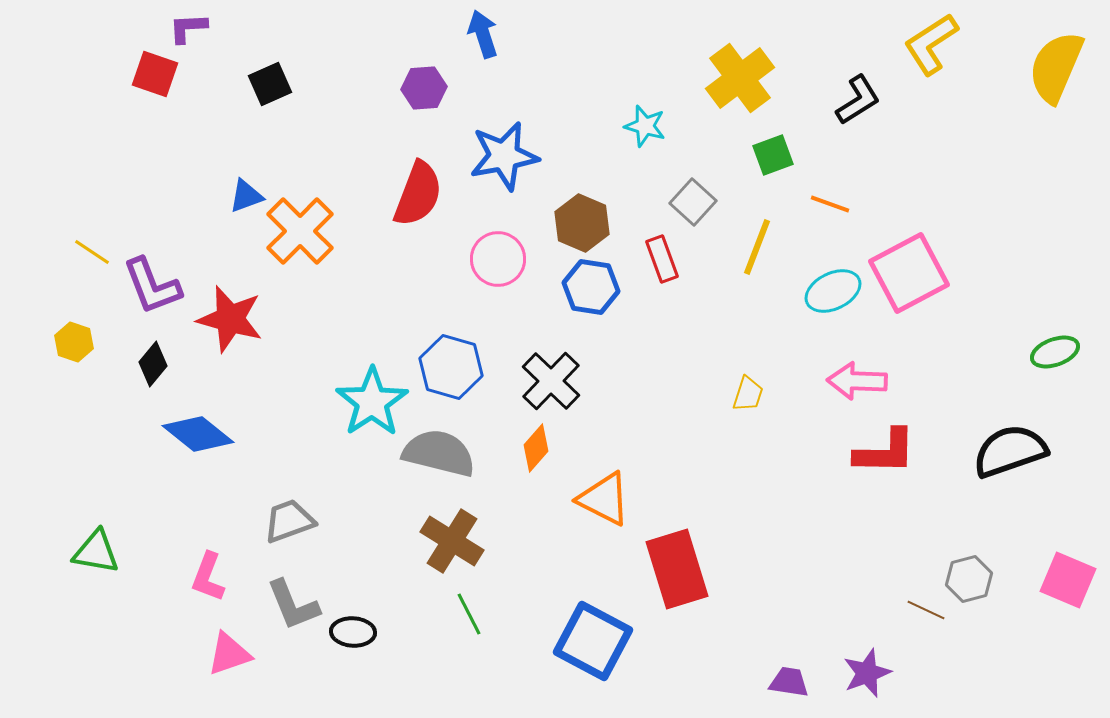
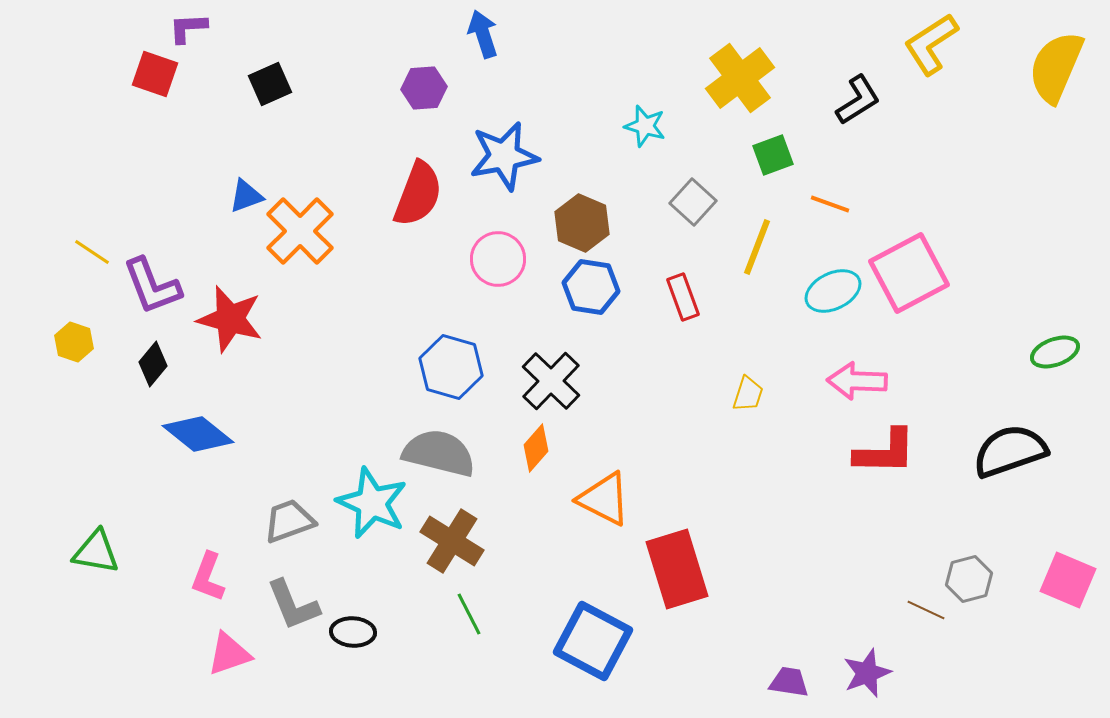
red rectangle at (662, 259): moved 21 px right, 38 px down
cyan star at (372, 402): moved 101 px down; rotated 14 degrees counterclockwise
